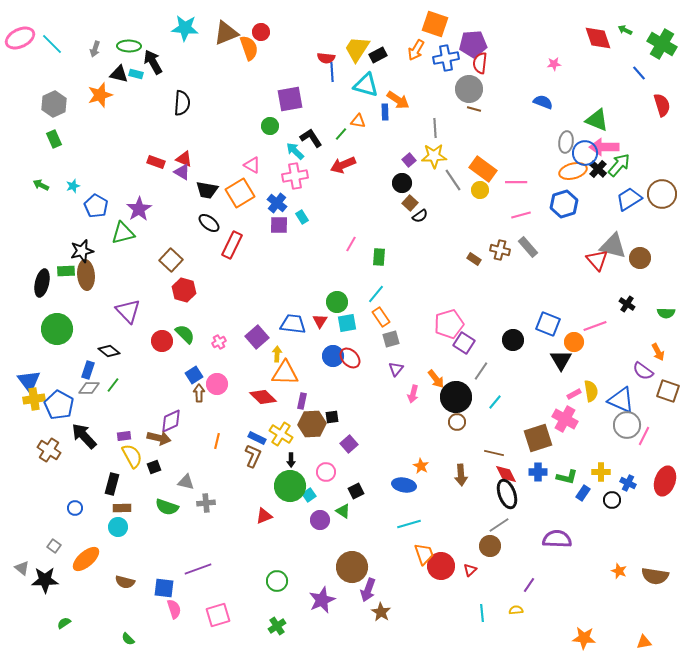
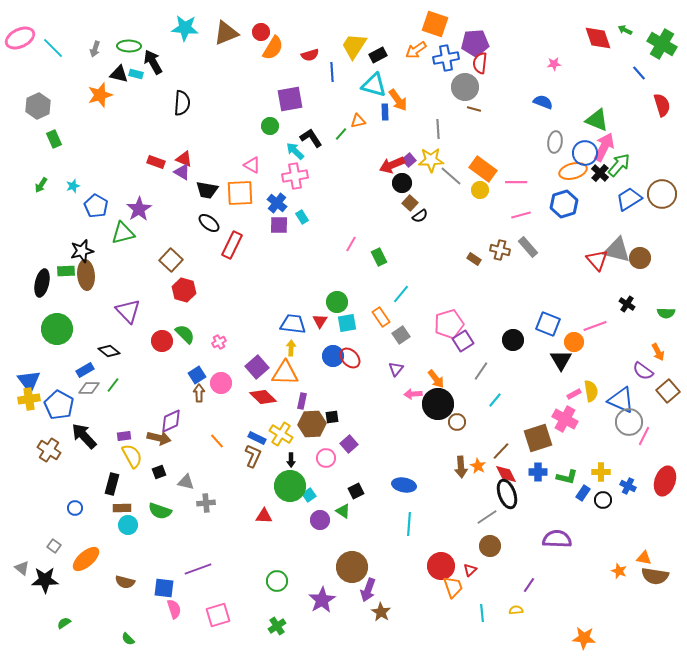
cyan line at (52, 44): moved 1 px right, 4 px down
purple pentagon at (473, 44): moved 2 px right, 1 px up
orange semicircle at (249, 48): moved 24 px right; rotated 50 degrees clockwise
yellow trapezoid at (357, 49): moved 3 px left, 3 px up
orange arrow at (416, 50): rotated 25 degrees clockwise
red semicircle at (326, 58): moved 16 px left, 3 px up; rotated 24 degrees counterclockwise
cyan triangle at (366, 85): moved 8 px right
gray circle at (469, 89): moved 4 px left, 2 px up
orange arrow at (398, 100): rotated 20 degrees clockwise
gray hexagon at (54, 104): moved 16 px left, 2 px down
orange triangle at (358, 121): rotated 21 degrees counterclockwise
gray line at (435, 128): moved 3 px right, 1 px down
gray ellipse at (566, 142): moved 11 px left
pink arrow at (604, 147): rotated 116 degrees clockwise
yellow star at (434, 156): moved 3 px left, 4 px down
red arrow at (343, 165): moved 49 px right
black cross at (598, 169): moved 2 px right, 4 px down
gray line at (453, 180): moved 2 px left, 4 px up; rotated 15 degrees counterclockwise
green arrow at (41, 185): rotated 84 degrees counterclockwise
orange square at (240, 193): rotated 28 degrees clockwise
gray triangle at (613, 246): moved 4 px right, 4 px down
green rectangle at (379, 257): rotated 30 degrees counterclockwise
cyan line at (376, 294): moved 25 px right
purple square at (257, 337): moved 30 px down
gray square at (391, 339): moved 10 px right, 4 px up; rotated 18 degrees counterclockwise
purple square at (464, 343): moved 1 px left, 2 px up; rotated 25 degrees clockwise
yellow arrow at (277, 354): moved 14 px right, 6 px up
blue rectangle at (88, 370): moved 3 px left; rotated 42 degrees clockwise
blue square at (194, 375): moved 3 px right
pink circle at (217, 384): moved 4 px right, 1 px up
brown square at (668, 391): rotated 30 degrees clockwise
pink arrow at (413, 394): rotated 72 degrees clockwise
black circle at (456, 397): moved 18 px left, 7 px down
yellow cross at (34, 399): moved 5 px left
cyan line at (495, 402): moved 2 px up
gray circle at (627, 425): moved 2 px right, 3 px up
orange line at (217, 441): rotated 56 degrees counterclockwise
brown line at (494, 453): moved 7 px right, 2 px up; rotated 60 degrees counterclockwise
orange star at (421, 466): moved 57 px right
black square at (154, 467): moved 5 px right, 5 px down
pink circle at (326, 472): moved 14 px up
brown arrow at (461, 475): moved 8 px up
blue cross at (628, 483): moved 3 px down
black circle at (612, 500): moved 9 px left
green semicircle at (167, 507): moved 7 px left, 4 px down
red triangle at (264, 516): rotated 24 degrees clockwise
cyan line at (409, 524): rotated 70 degrees counterclockwise
gray line at (499, 525): moved 12 px left, 8 px up
cyan circle at (118, 527): moved 10 px right, 2 px up
orange trapezoid at (424, 554): moved 29 px right, 33 px down
purple star at (322, 600): rotated 8 degrees counterclockwise
orange triangle at (644, 642): moved 84 px up; rotated 21 degrees clockwise
